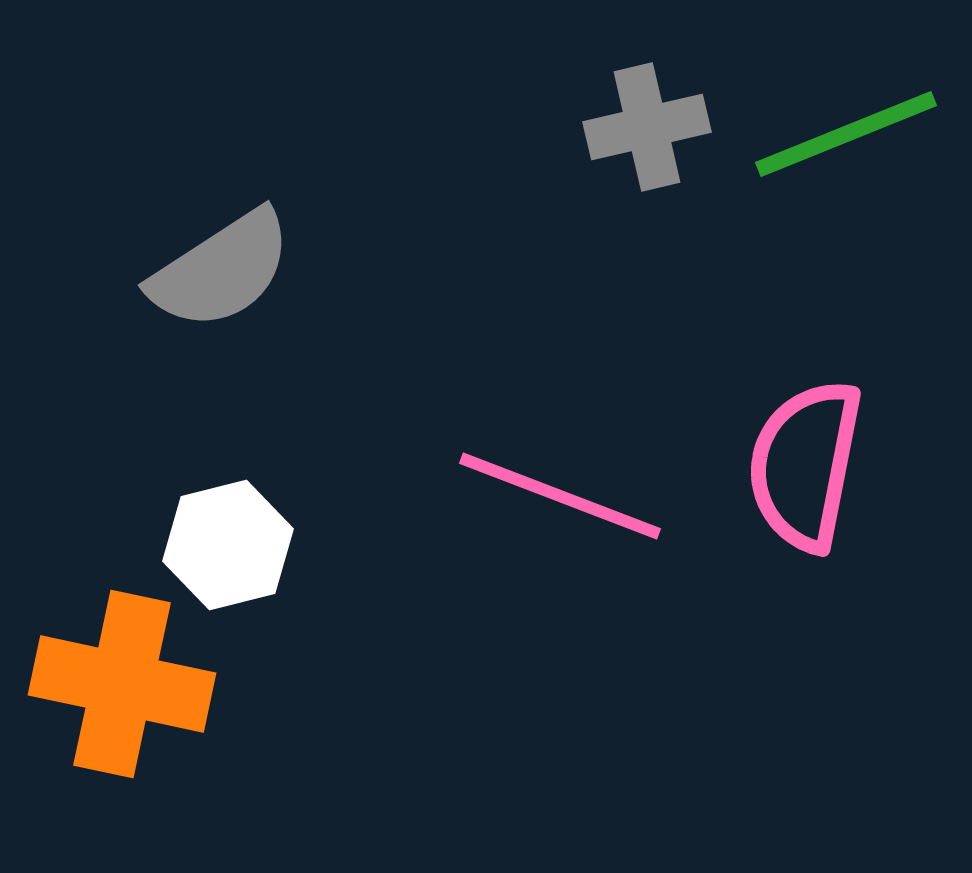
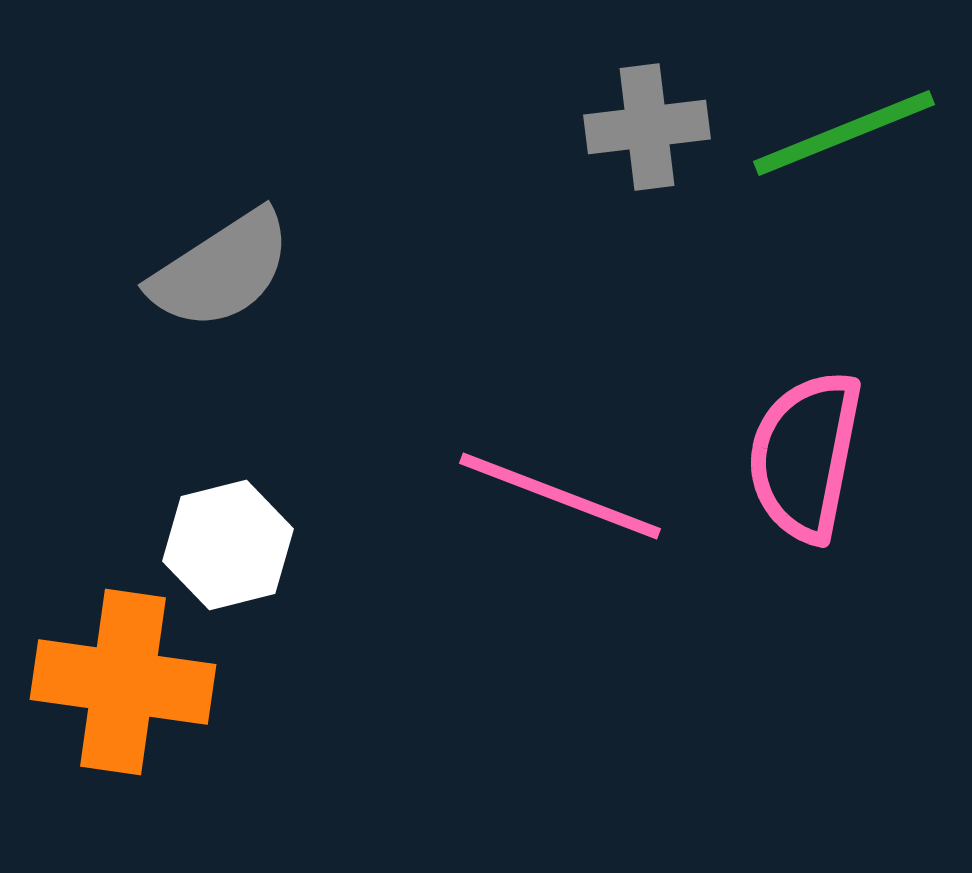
gray cross: rotated 6 degrees clockwise
green line: moved 2 px left, 1 px up
pink semicircle: moved 9 px up
orange cross: moved 1 px right, 2 px up; rotated 4 degrees counterclockwise
